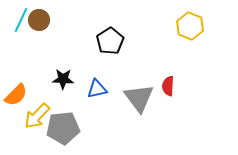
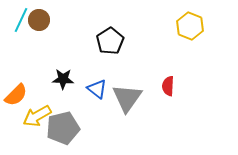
blue triangle: rotated 50 degrees clockwise
gray triangle: moved 12 px left; rotated 12 degrees clockwise
yellow arrow: rotated 16 degrees clockwise
gray pentagon: rotated 8 degrees counterclockwise
